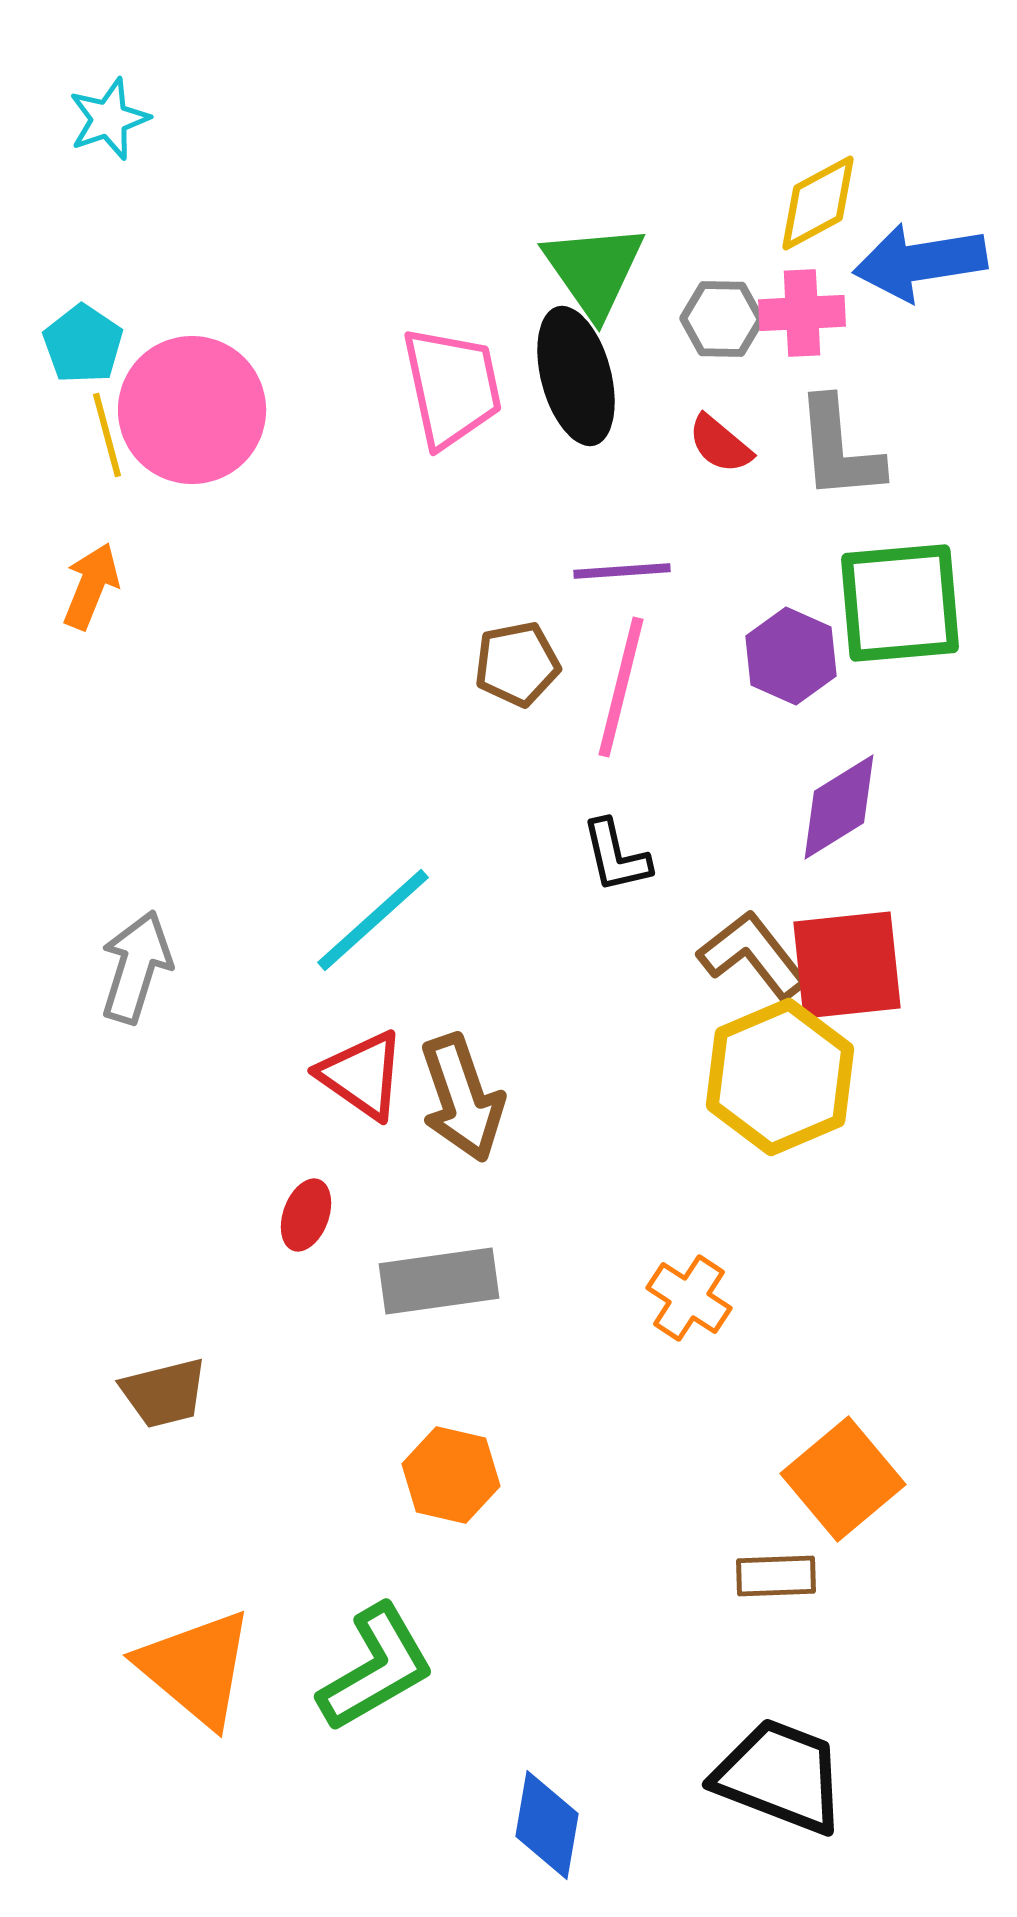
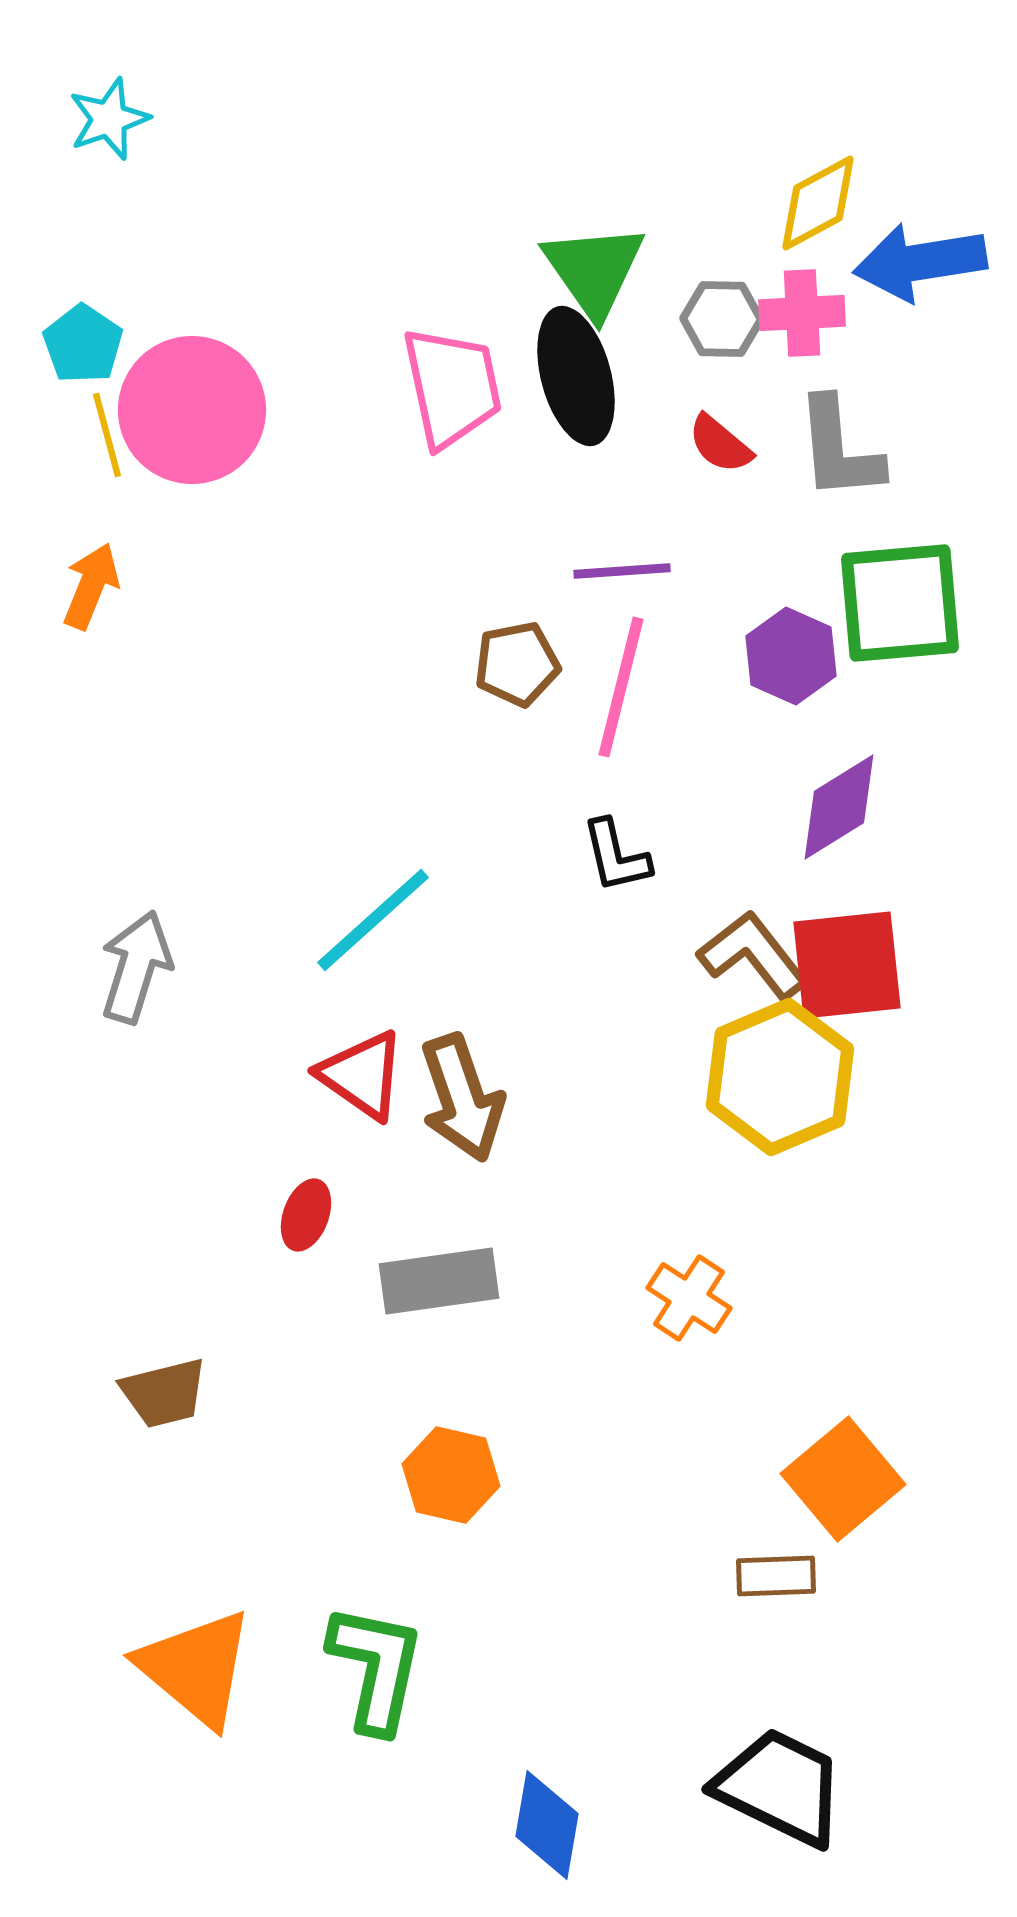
green L-shape: rotated 48 degrees counterclockwise
black trapezoid: moved 11 px down; rotated 5 degrees clockwise
